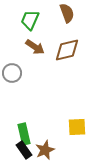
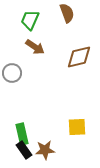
brown diamond: moved 12 px right, 7 px down
green rectangle: moved 2 px left
brown star: rotated 18 degrees clockwise
